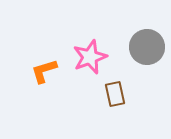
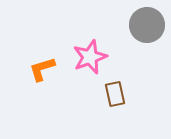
gray circle: moved 22 px up
orange L-shape: moved 2 px left, 2 px up
